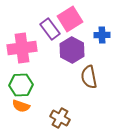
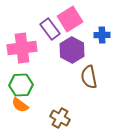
orange semicircle: moved 1 px left, 1 px up; rotated 18 degrees clockwise
